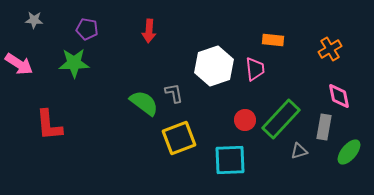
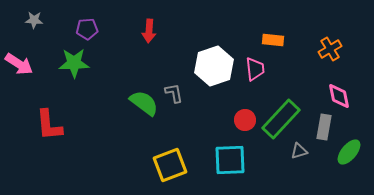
purple pentagon: rotated 15 degrees counterclockwise
yellow square: moved 9 px left, 27 px down
